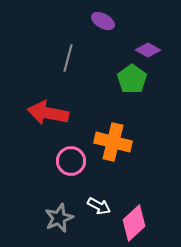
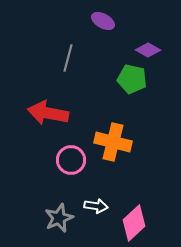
green pentagon: rotated 24 degrees counterclockwise
pink circle: moved 1 px up
white arrow: moved 3 px left; rotated 20 degrees counterclockwise
